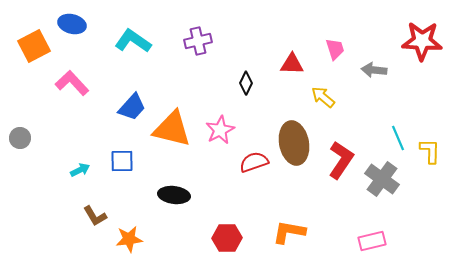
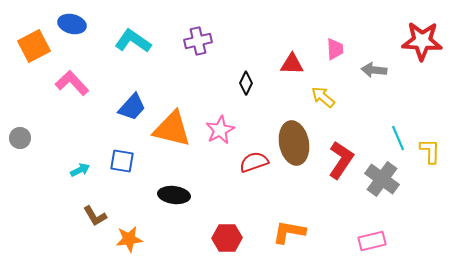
pink trapezoid: rotated 15 degrees clockwise
blue square: rotated 10 degrees clockwise
